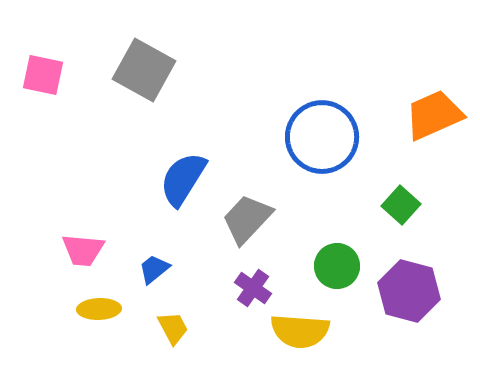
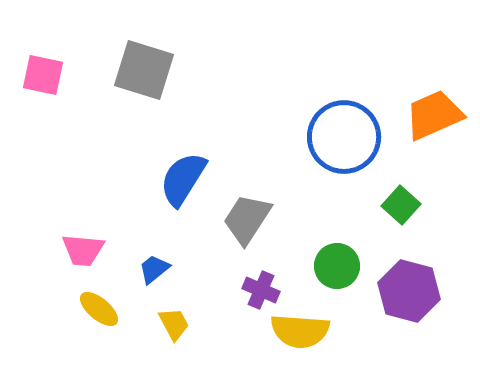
gray square: rotated 12 degrees counterclockwise
blue circle: moved 22 px right
gray trapezoid: rotated 10 degrees counterclockwise
purple cross: moved 8 px right, 2 px down; rotated 12 degrees counterclockwise
yellow ellipse: rotated 42 degrees clockwise
yellow trapezoid: moved 1 px right, 4 px up
